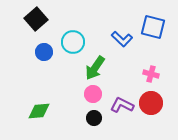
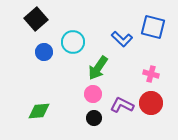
green arrow: moved 3 px right
